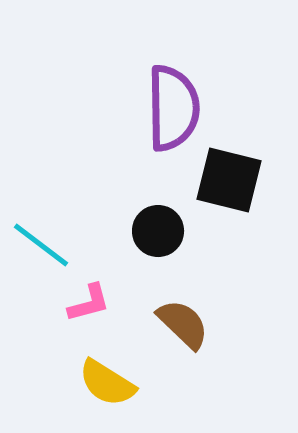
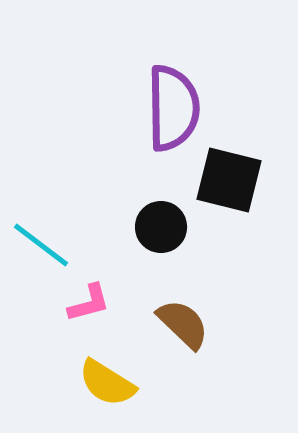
black circle: moved 3 px right, 4 px up
